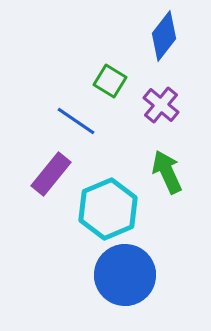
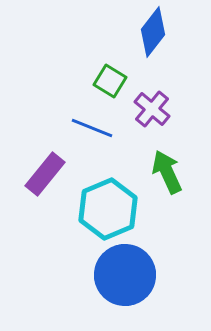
blue diamond: moved 11 px left, 4 px up
purple cross: moved 9 px left, 4 px down
blue line: moved 16 px right, 7 px down; rotated 12 degrees counterclockwise
purple rectangle: moved 6 px left
